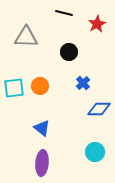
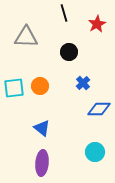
black line: rotated 60 degrees clockwise
